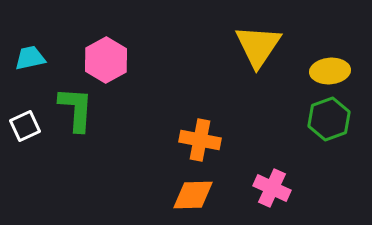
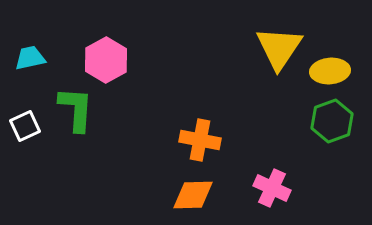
yellow triangle: moved 21 px right, 2 px down
green hexagon: moved 3 px right, 2 px down
